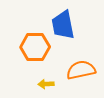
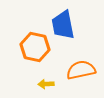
orange hexagon: rotated 12 degrees clockwise
